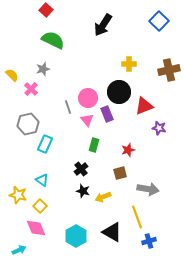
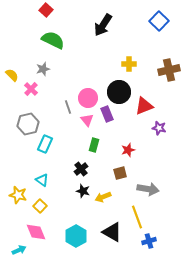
pink diamond: moved 4 px down
